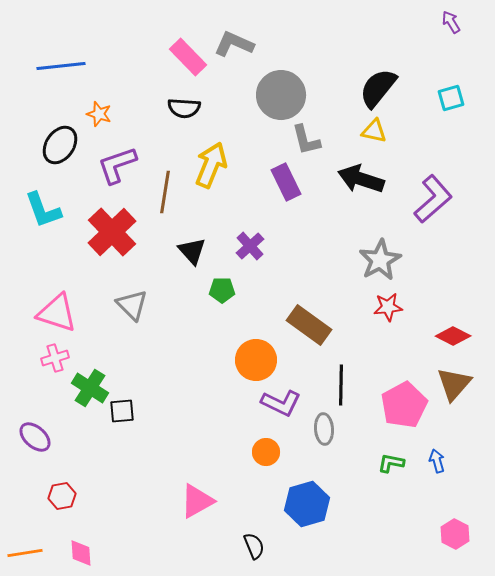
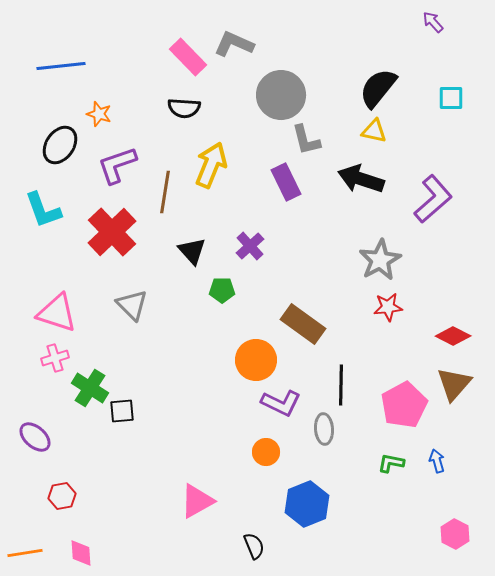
purple arrow at (451, 22): moved 18 px left; rotated 10 degrees counterclockwise
cyan square at (451, 98): rotated 16 degrees clockwise
brown rectangle at (309, 325): moved 6 px left, 1 px up
blue hexagon at (307, 504): rotated 6 degrees counterclockwise
